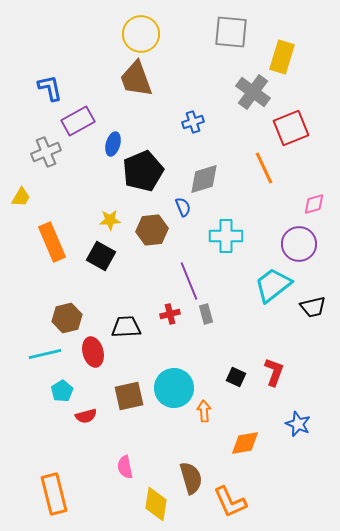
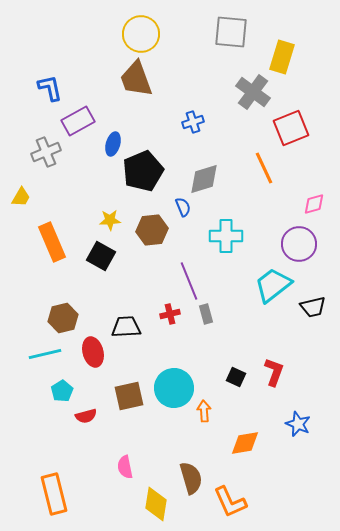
brown hexagon at (67, 318): moved 4 px left
